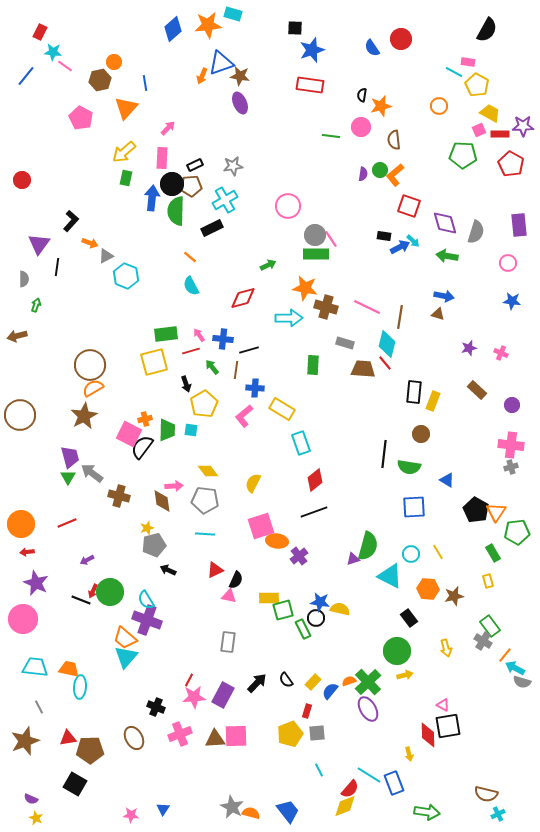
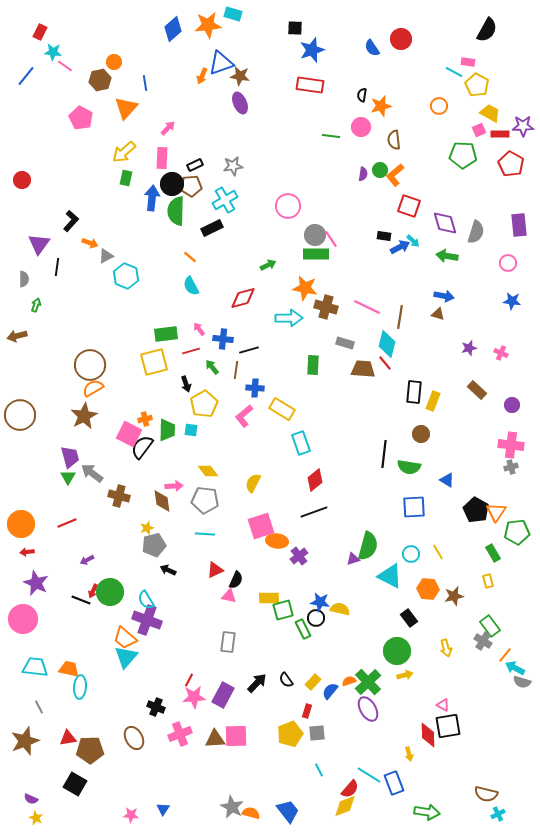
pink arrow at (199, 335): moved 6 px up
